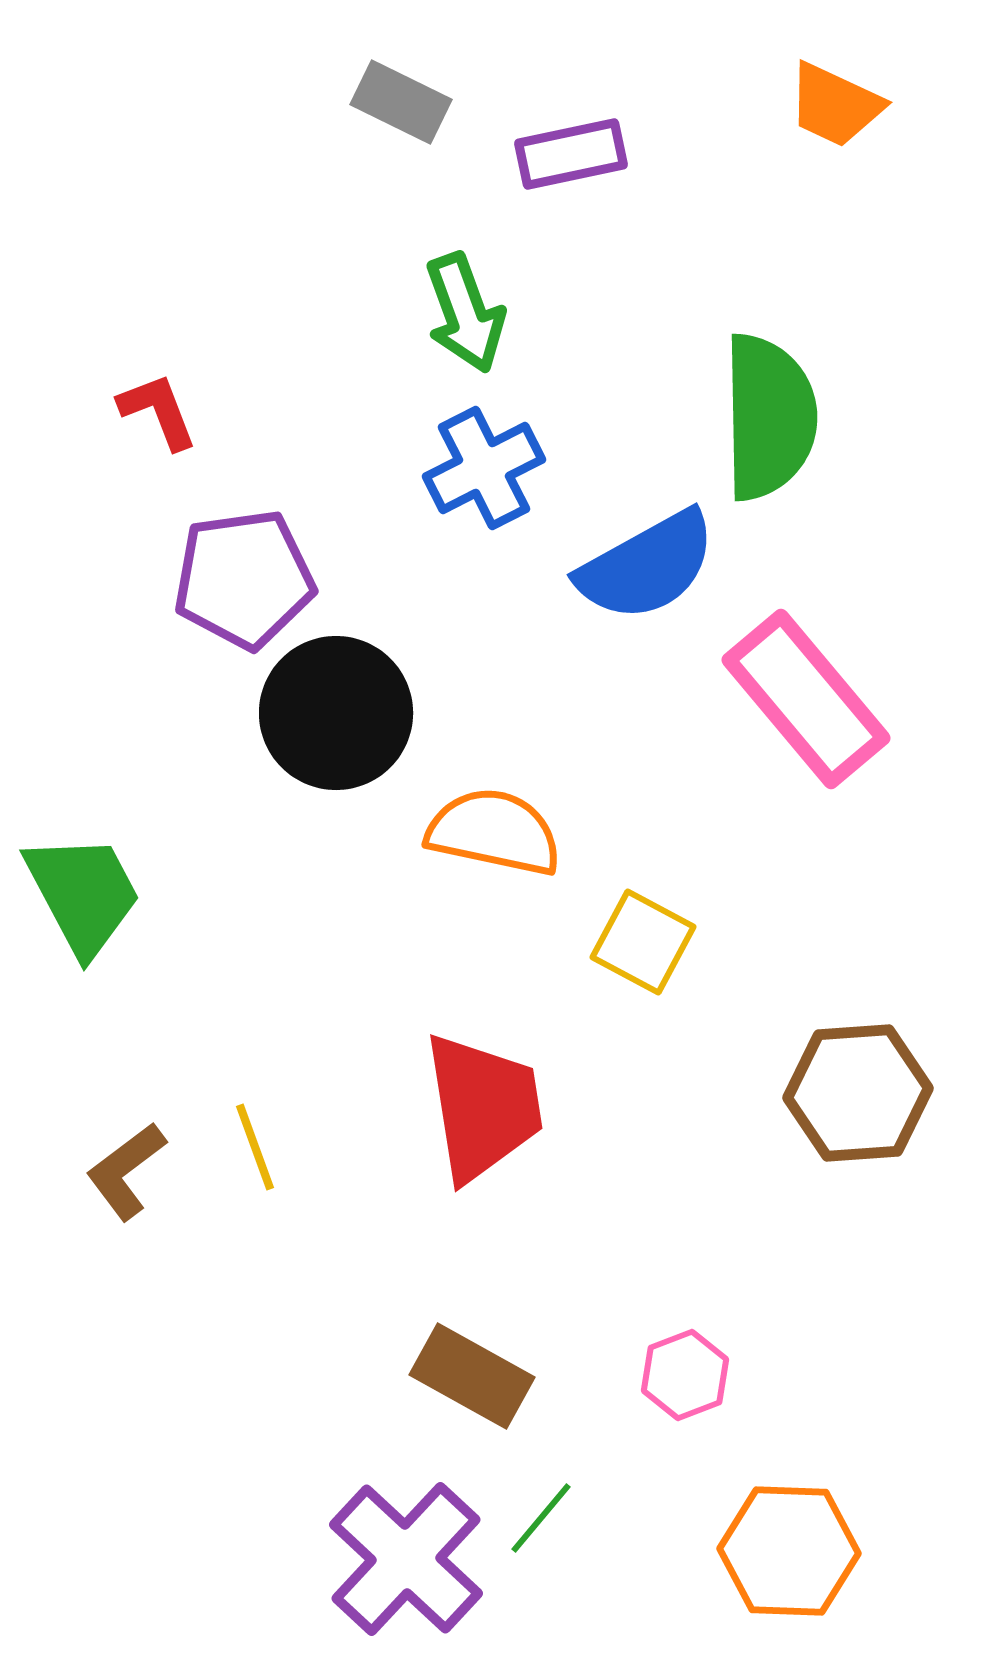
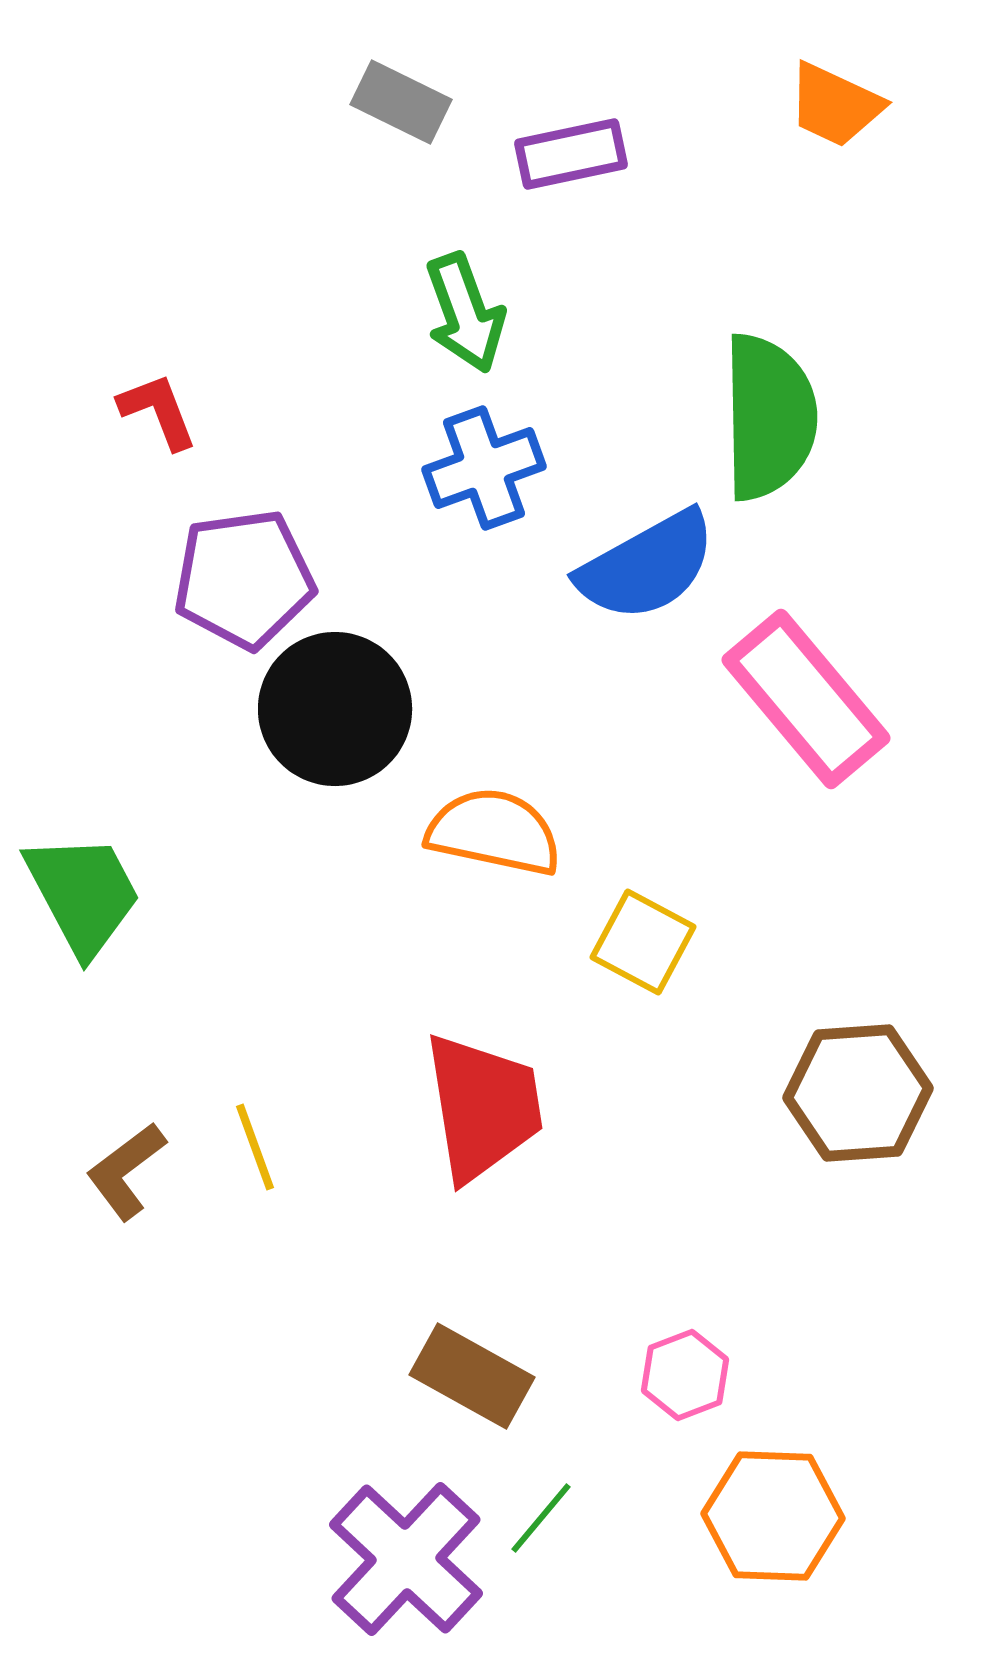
blue cross: rotated 7 degrees clockwise
black circle: moved 1 px left, 4 px up
orange hexagon: moved 16 px left, 35 px up
